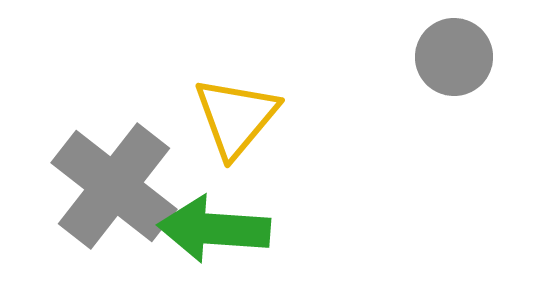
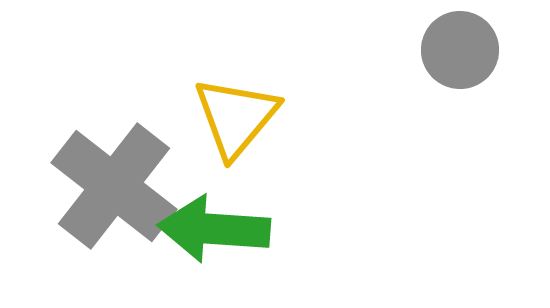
gray circle: moved 6 px right, 7 px up
